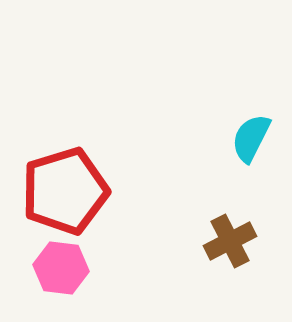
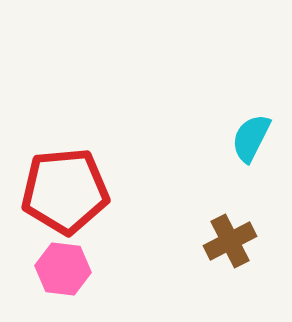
red pentagon: rotated 12 degrees clockwise
pink hexagon: moved 2 px right, 1 px down
